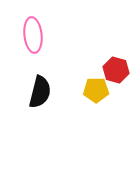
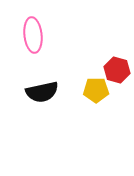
red hexagon: moved 1 px right
black semicircle: moved 2 px right; rotated 64 degrees clockwise
